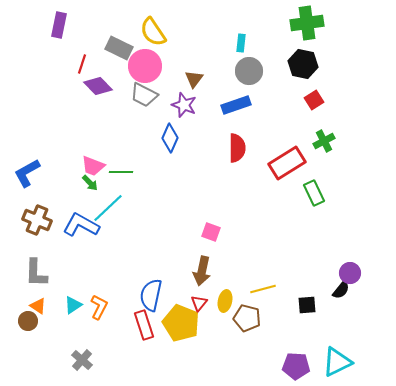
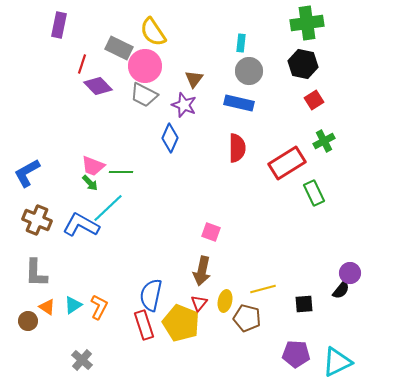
blue rectangle at (236, 105): moved 3 px right, 2 px up; rotated 32 degrees clockwise
black square at (307, 305): moved 3 px left, 1 px up
orange triangle at (38, 306): moved 9 px right, 1 px down
purple pentagon at (296, 366): moved 12 px up
